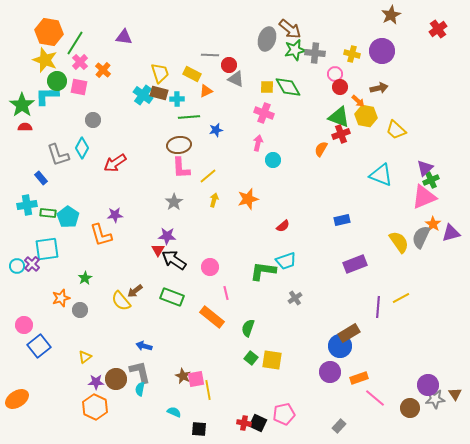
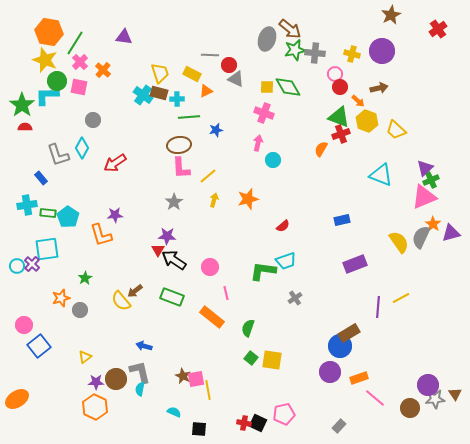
yellow hexagon at (366, 116): moved 1 px right, 5 px down; rotated 10 degrees clockwise
